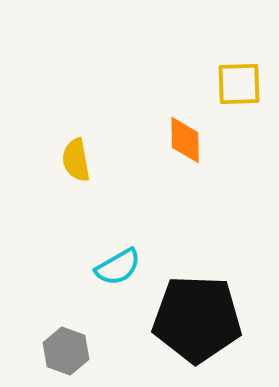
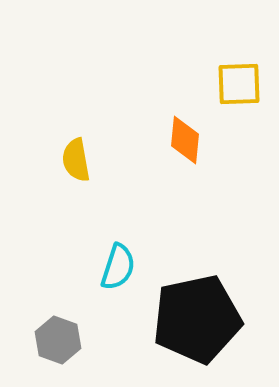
orange diamond: rotated 6 degrees clockwise
cyan semicircle: rotated 42 degrees counterclockwise
black pentagon: rotated 14 degrees counterclockwise
gray hexagon: moved 8 px left, 11 px up
